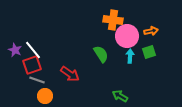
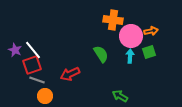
pink circle: moved 4 px right
red arrow: rotated 120 degrees clockwise
